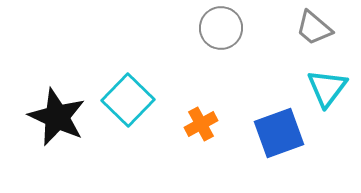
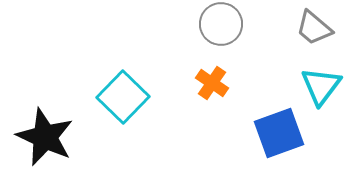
gray circle: moved 4 px up
cyan triangle: moved 6 px left, 2 px up
cyan square: moved 5 px left, 3 px up
black star: moved 12 px left, 20 px down
orange cross: moved 11 px right, 41 px up; rotated 28 degrees counterclockwise
